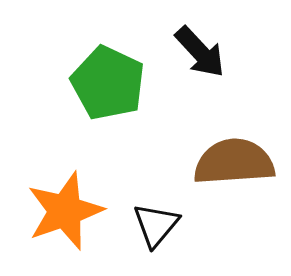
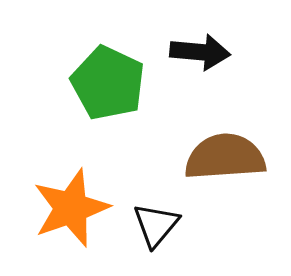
black arrow: rotated 42 degrees counterclockwise
brown semicircle: moved 9 px left, 5 px up
orange star: moved 6 px right, 3 px up
